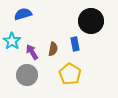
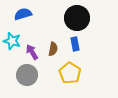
black circle: moved 14 px left, 3 px up
cyan star: rotated 18 degrees counterclockwise
yellow pentagon: moved 1 px up
